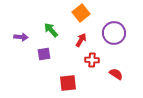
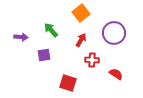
purple square: moved 1 px down
red square: rotated 24 degrees clockwise
